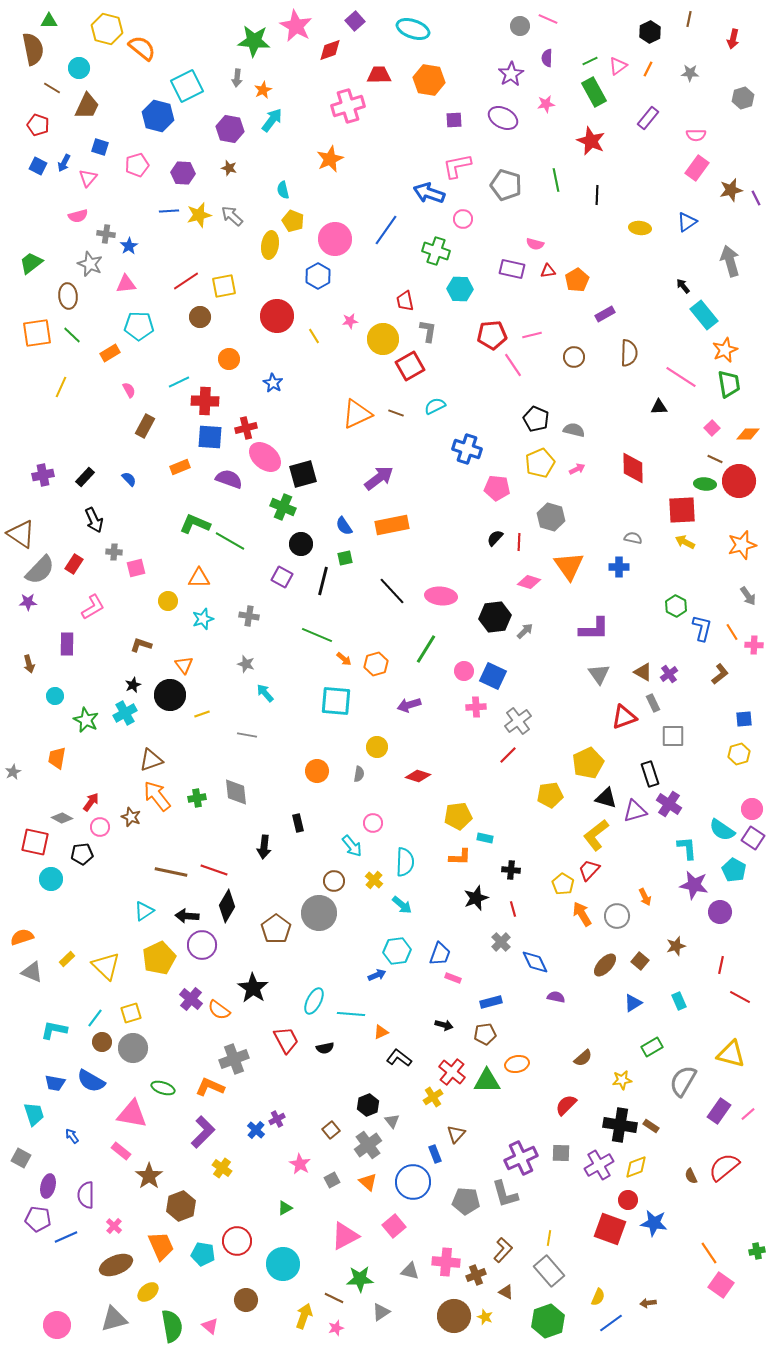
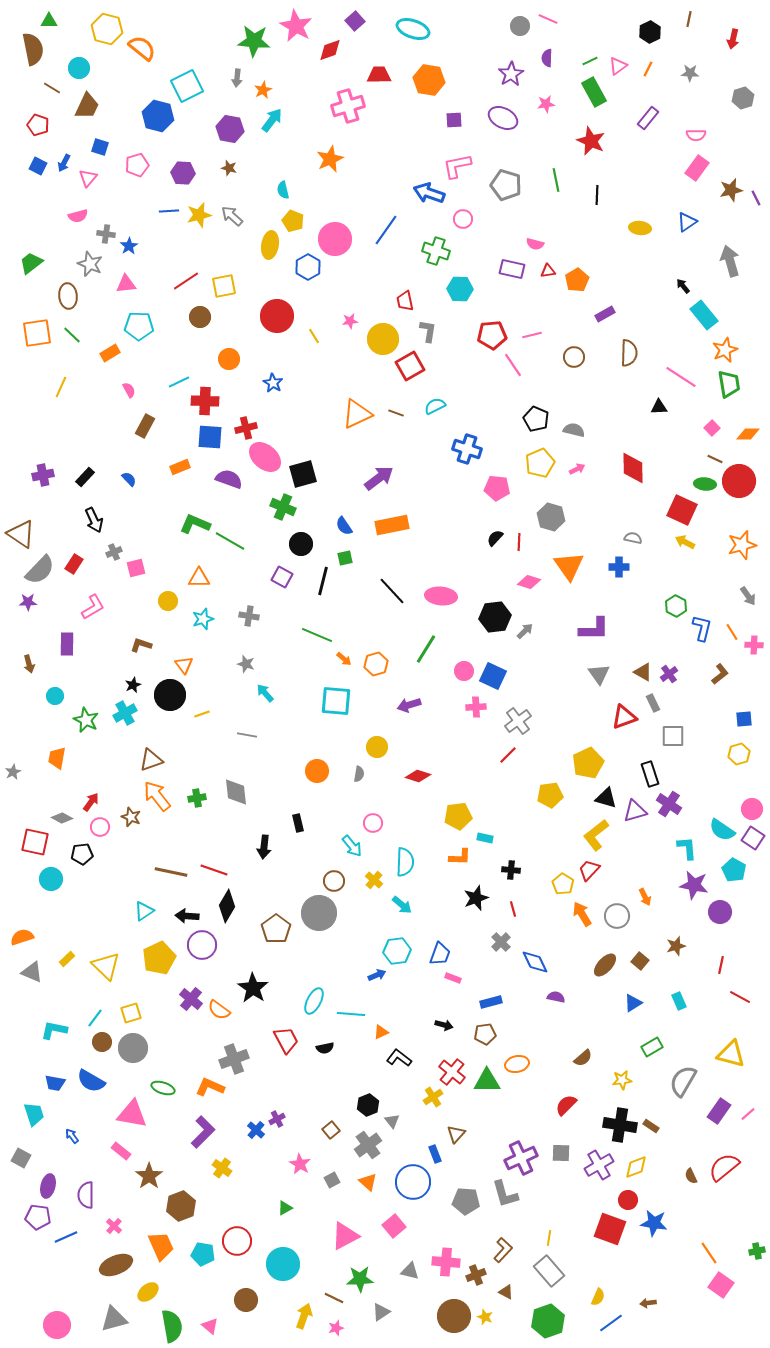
blue hexagon at (318, 276): moved 10 px left, 9 px up
red square at (682, 510): rotated 28 degrees clockwise
gray cross at (114, 552): rotated 28 degrees counterclockwise
purple pentagon at (38, 1219): moved 2 px up
